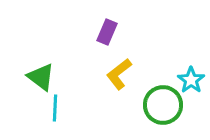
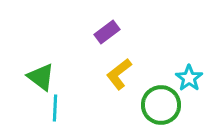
purple rectangle: rotated 30 degrees clockwise
cyan star: moved 2 px left, 2 px up
green circle: moved 2 px left
